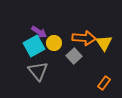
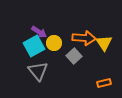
orange rectangle: rotated 40 degrees clockwise
